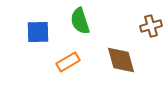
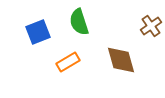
green semicircle: moved 1 px left, 1 px down
brown cross: rotated 20 degrees counterclockwise
blue square: rotated 20 degrees counterclockwise
